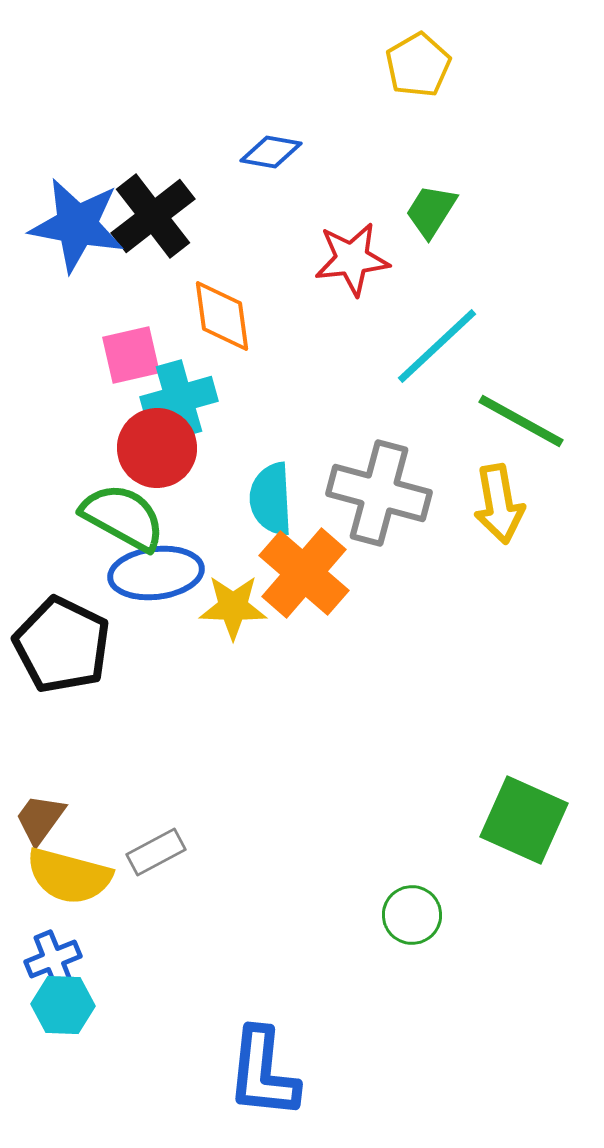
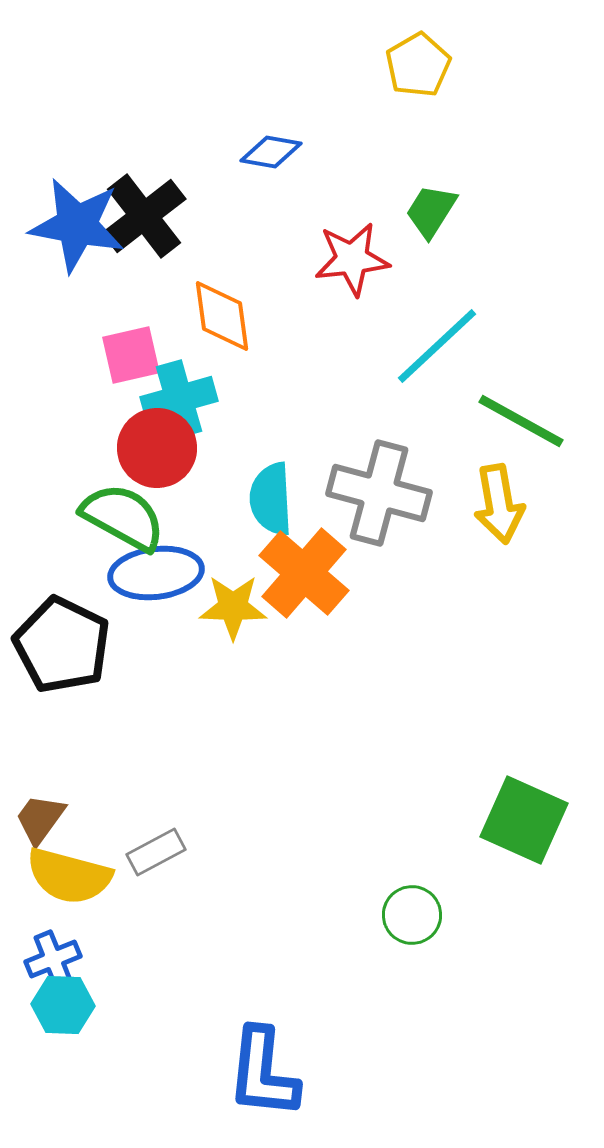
black cross: moved 9 px left
